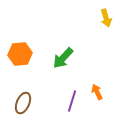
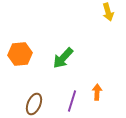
yellow arrow: moved 2 px right, 6 px up
orange arrow: rotated 28 degrees clockwise
brown ellipse: moved 11 px right, 1 px down
